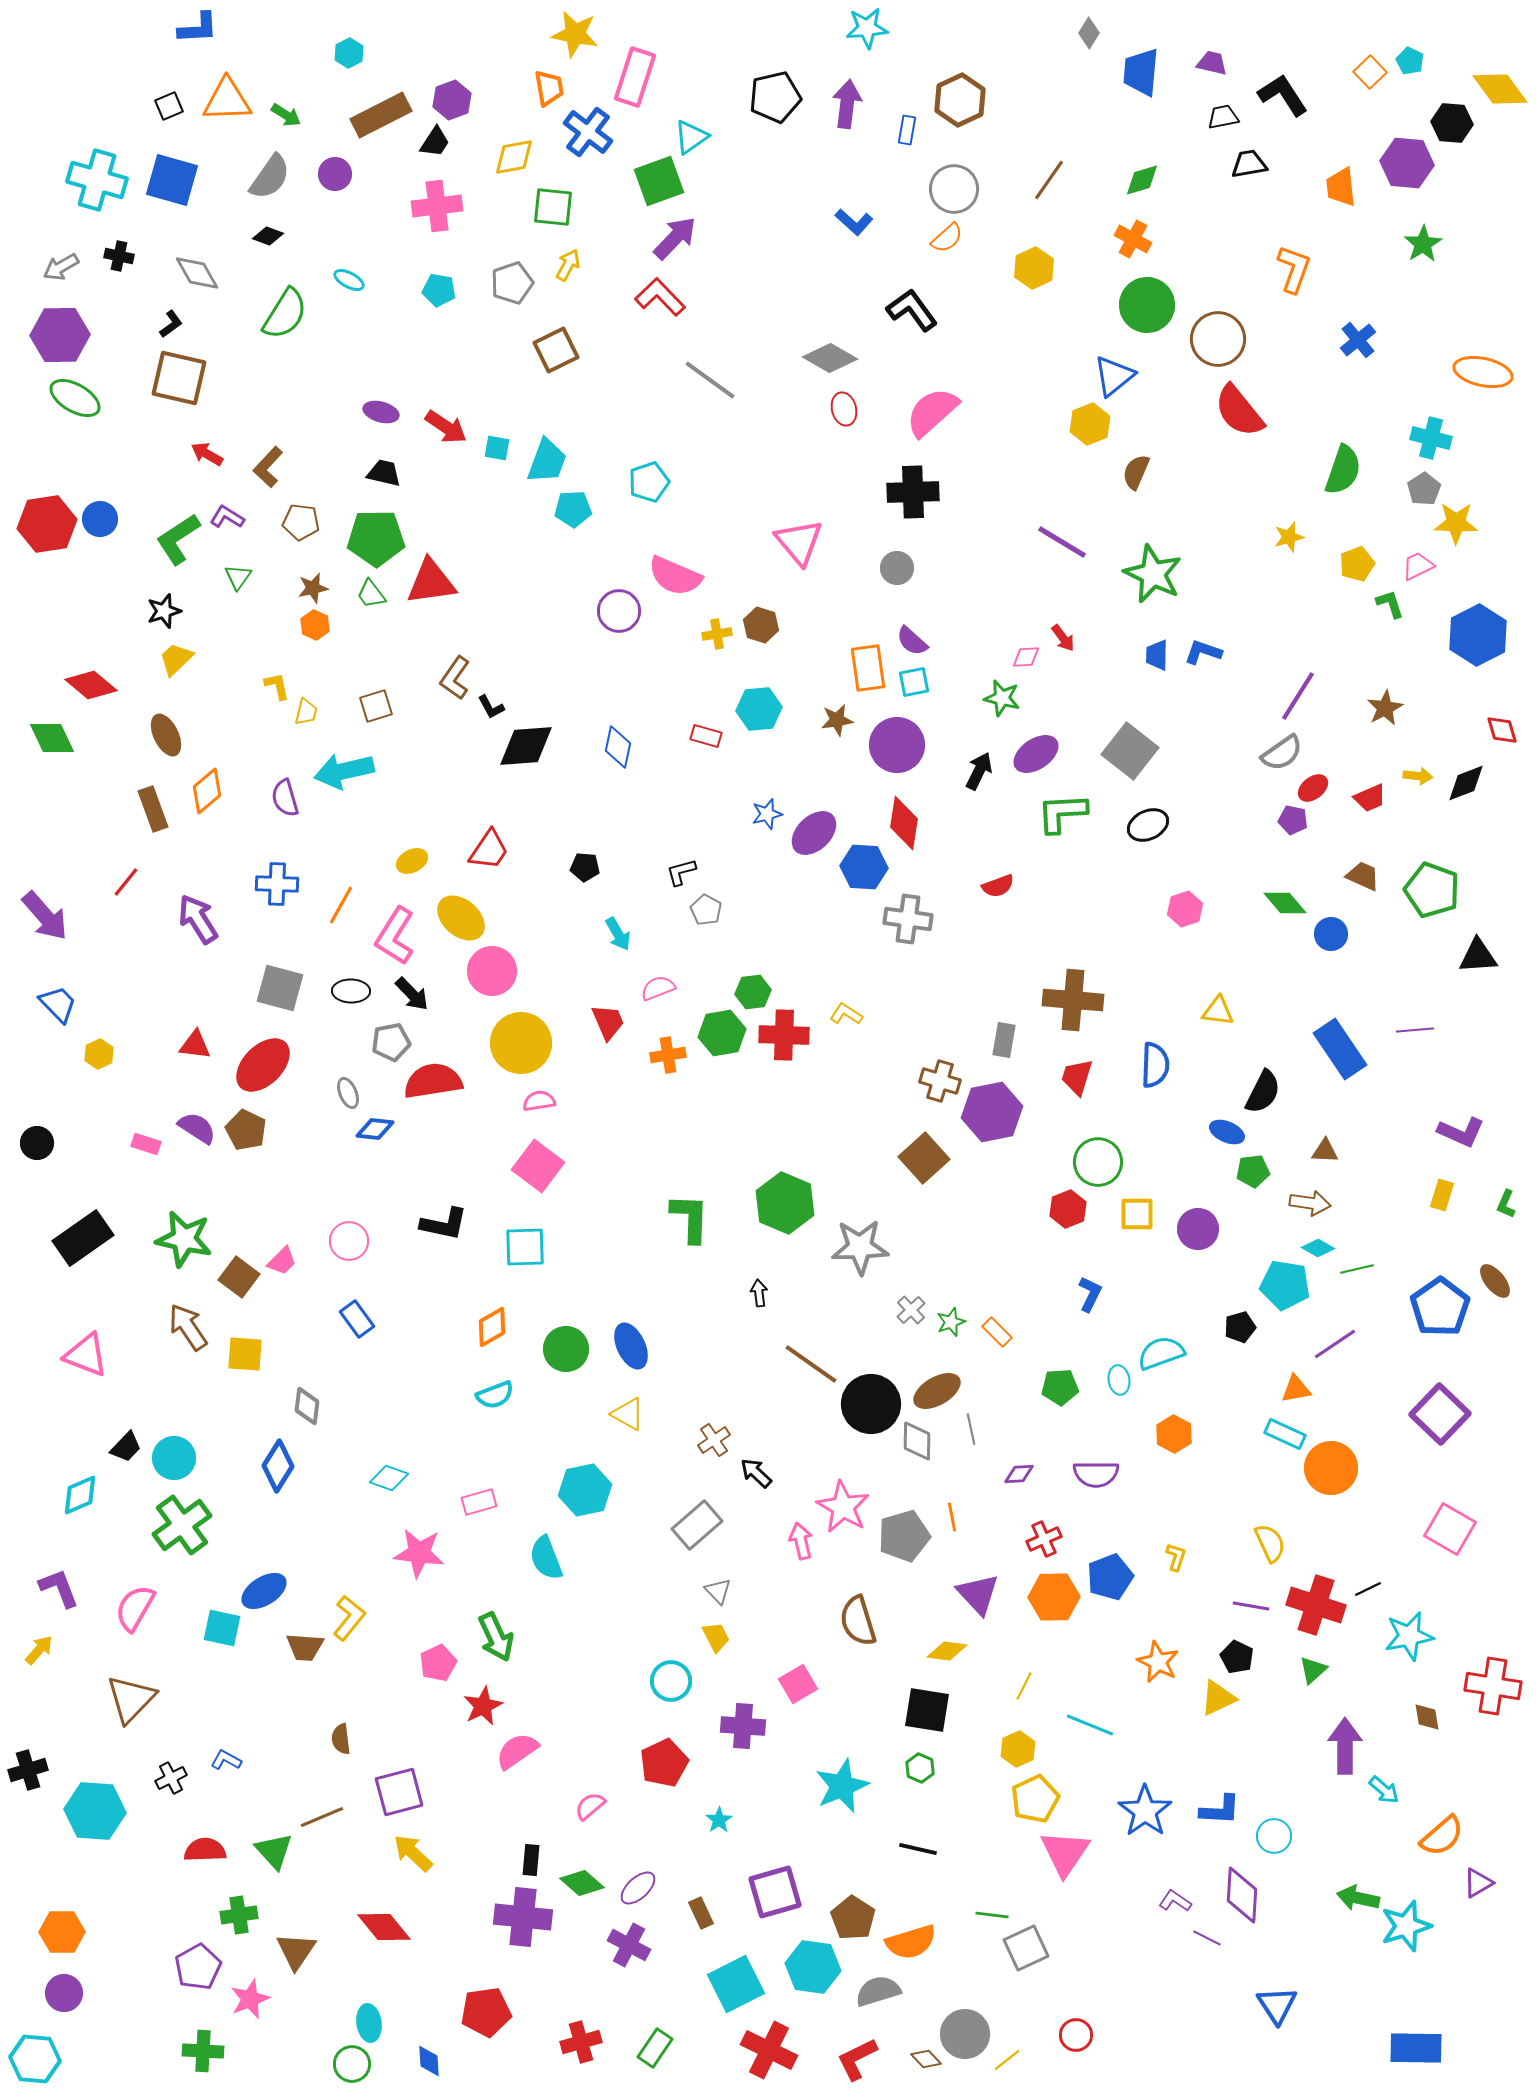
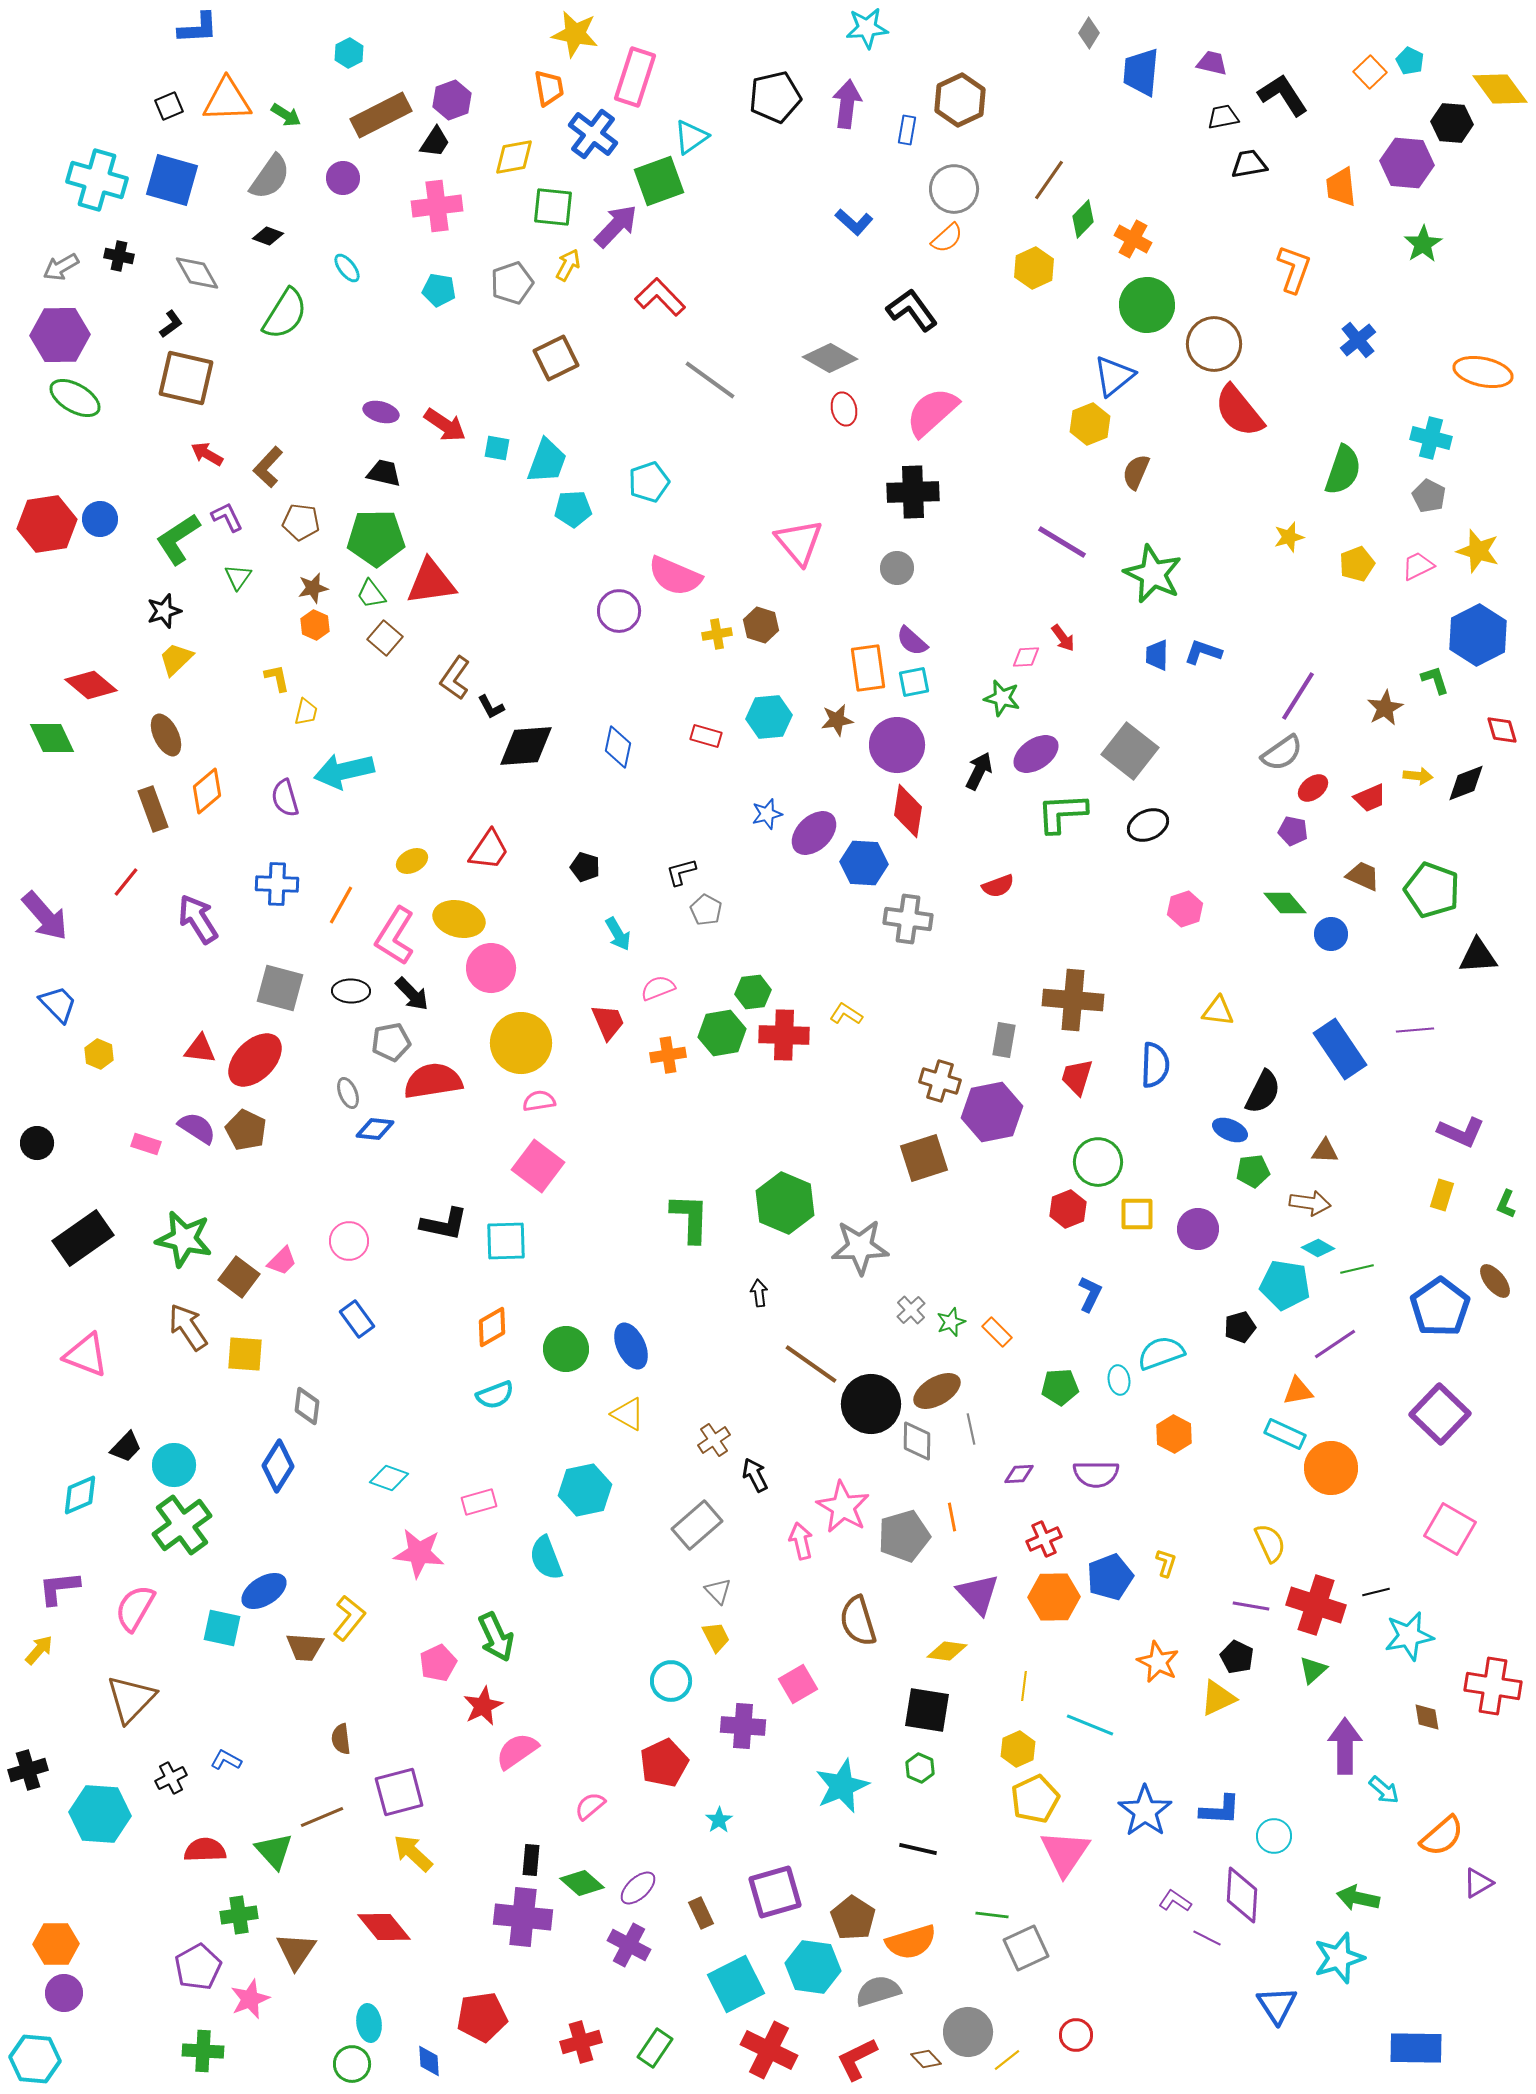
blue cross at (588, 132): moved 5 px right, 2 px down
purple circle at (335, 174): moved 8 px right, 4 px down
green diamond at (1142, 180): moved 59 px left, 39 px down; rotated 30 degrees counterclockwise
purple arrow at (675, 238): moved 59 px left, 12 px up
cyan ellipse at (349, 280): moved 2 px left, 12 px up; rotated 24 degrees clockwise
brown circle at (1218, 339): moved 4 px left, 5 px down
brown square at (556, 350): moved 8 px down
brown square at (179, 378): moved 7 px right
red arrow at (446, 427): moved 1 px left, 2 px up
gray pentagon at (1424, 489): moved 5 px right, 7 px down; rotated 12 degrees counterclockwise
purple L-shape at (227, 517): rotated 32 degrees clockwise
yellow star at (1456, 523): moved 22 px right, 28 px down; rotated 15 degrees clockwise
green L-shape at (1390, 604): moved 45 px right, 76 px down
yellow L-shape at (277, 686): moved 8 px up
brown square at (376, 706): moved 9 px right, 68 px up; rotated 32 degrees counterclockwise
cyan hexagon at (759, 709): moved 10 px right, 8 px down
purple pentagon at (1293, 820): moved 11 px down
red diamond at (904, 823): moved 4 px right, 12 px up
black pentagon at (585, 867): rotated 12 degrees clockwise
blue hexagon at (864, 867): moved 4 px up
yellow ellipse at (461, 918): moved 2 px left, 1 px down; rotated 27 degrees counterclockwise
pink circle at (492, 971): moved 1 px left, 3 px up
red triangle at (195, 1045): moved 5 px right, 4 px down
yellow hexagon at (99, 1054): rotated 12 degrees counterclockwise
red ellipse at (263, 1065): moved 8 px left, 5 px up
blue ellipse at (1227, 1132): moved 3 px right, 2 px up
brown square at (924, 1158): rotated 24 degrees clockwise
cyan square at (525, 1247): moved 19 px left, 6 px up
orange triangle at (1296, 1389): moved 2 px right, 2 px down
cyan circle at (174, 1458): moved 7 px down
black arrow at (756, 1473): moved 1 px left, 2 px down; rotated 20 degrees clockwise
yellow L-shape at (1176, 1557): moved 10 px left, 6 px down
purple L-shape at (59, 1588): rotated 75 degrees counterclockwise
black line at (1368, 1589): moved 8 px right, 3 px down; rotated 12 degrees clockwise
yellow line at (1024, 1686): rotated 20 degrees counterclockwise
cyan hexagon at (95, 1811): moved 5 px right, 3 px down
cyan star at (1406, 1926): moved 67 px left, 32 px down
orange hexagon at (62, 1932): moved 6 px left, 12 px down
red pentagon at (486, 2012): moved 4 px left, 5 px down
gray circle at (965, 2034): moved 3 px right, 2 px up
